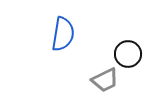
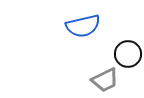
blue semicircle: moved 20 px right, 8 px up; rotated 68 degrees clockwise
